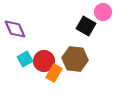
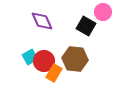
purple diamond: moved 27 px right, 8 px up
cyan square: moved 5 px right, 2 px up
